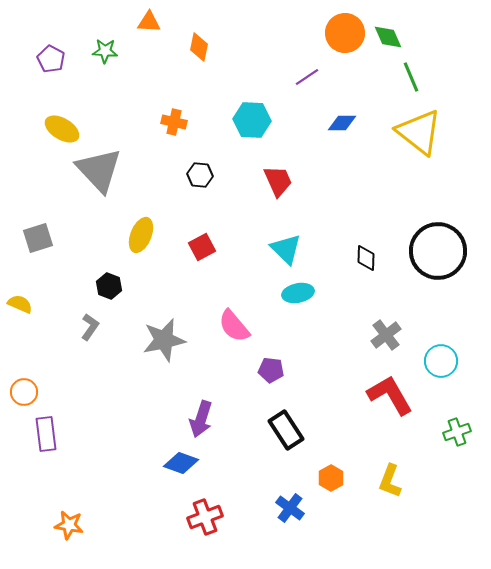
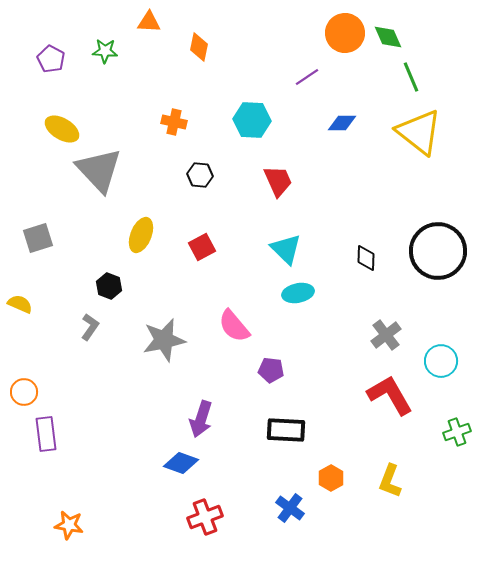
black rectangle at (286, 430): rotated 54 degrees counterclockwise
